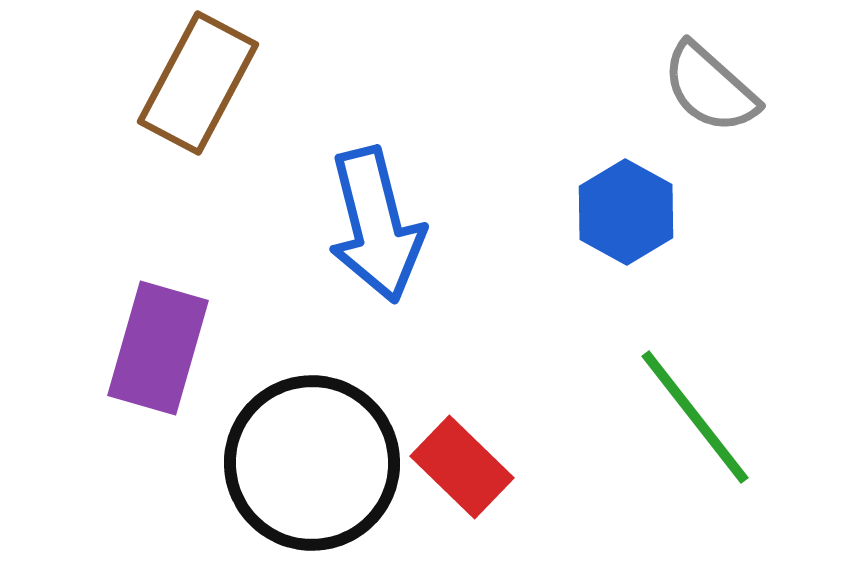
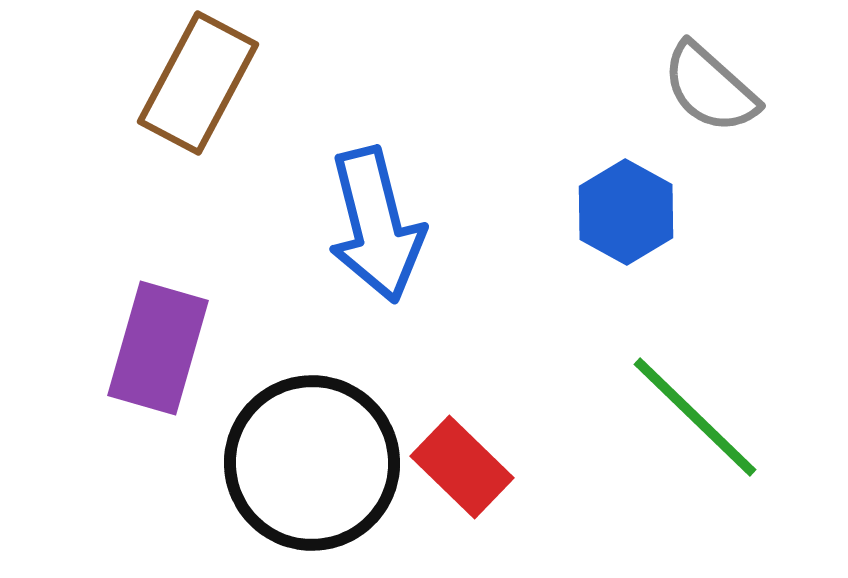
green line: rotated 8 degrees counterclockwise
